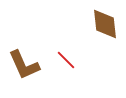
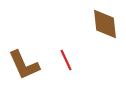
red line: rotated 20 degrees clockwise
